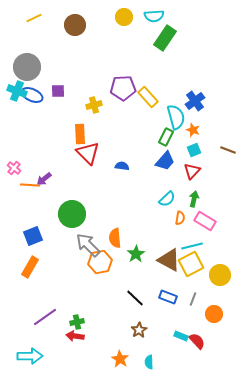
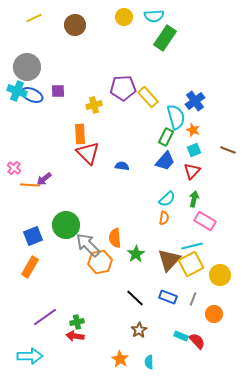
green circle at (72, 214): moved 6 px left, 11 px down
orange semicircle at (180, 218): moved 16 px left
brown triangle at (169, 260): rotated 45 degrees clockwise
